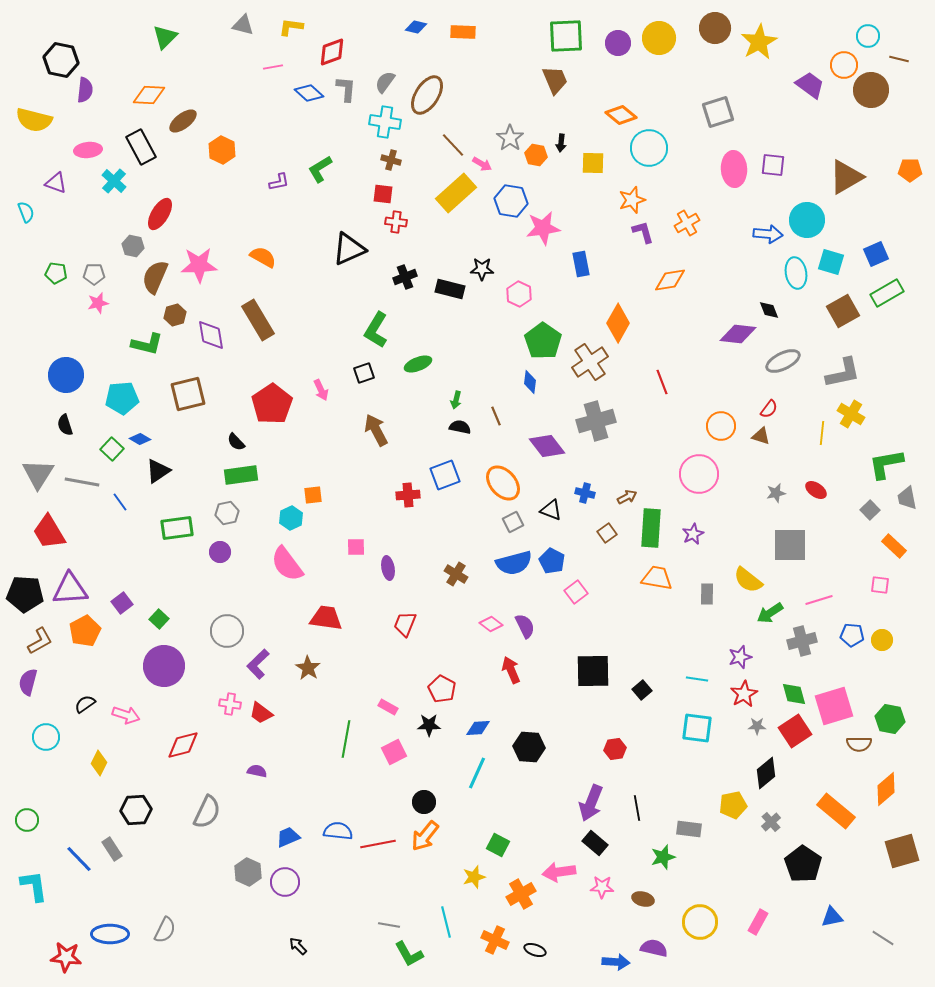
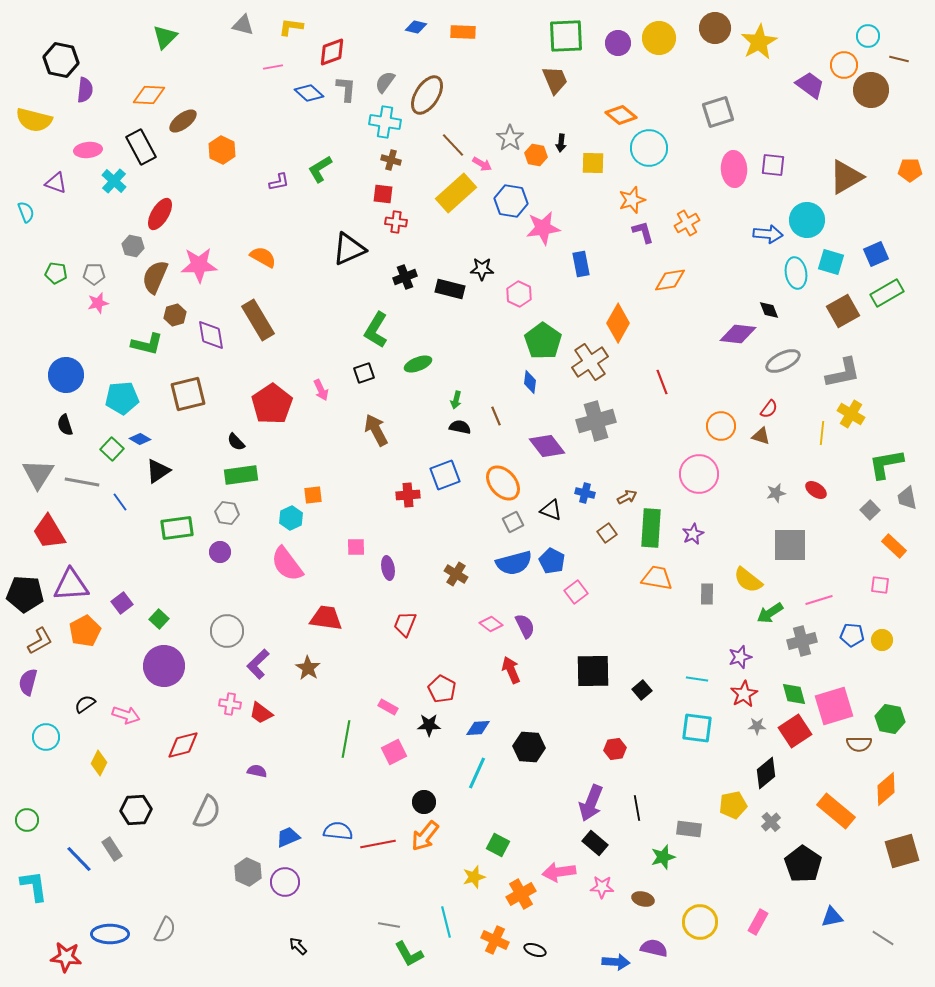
gray hexagon at (227, 513): rotated 20 degrees clockwise
purple triangle at (70, 589): moved 1 px right, 4 px up
